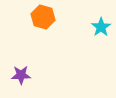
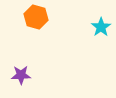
orange hexagon: moved 7 px left
